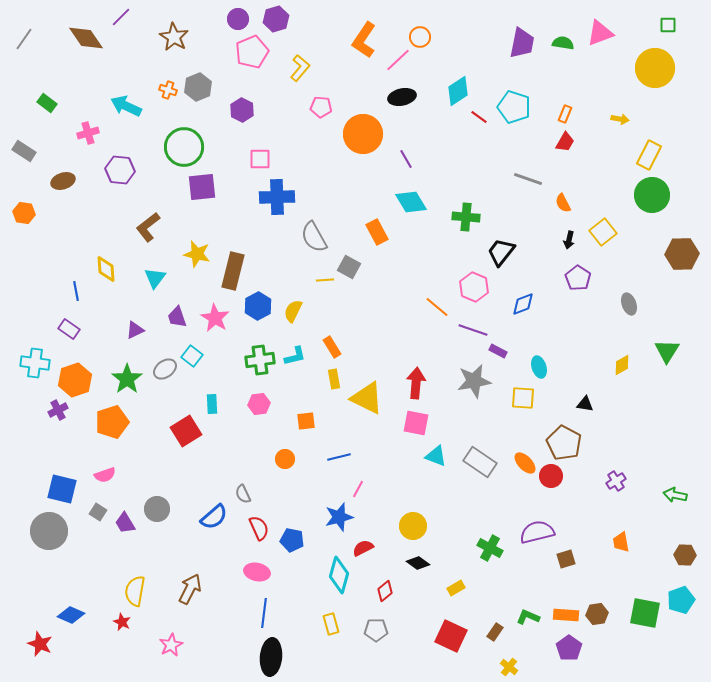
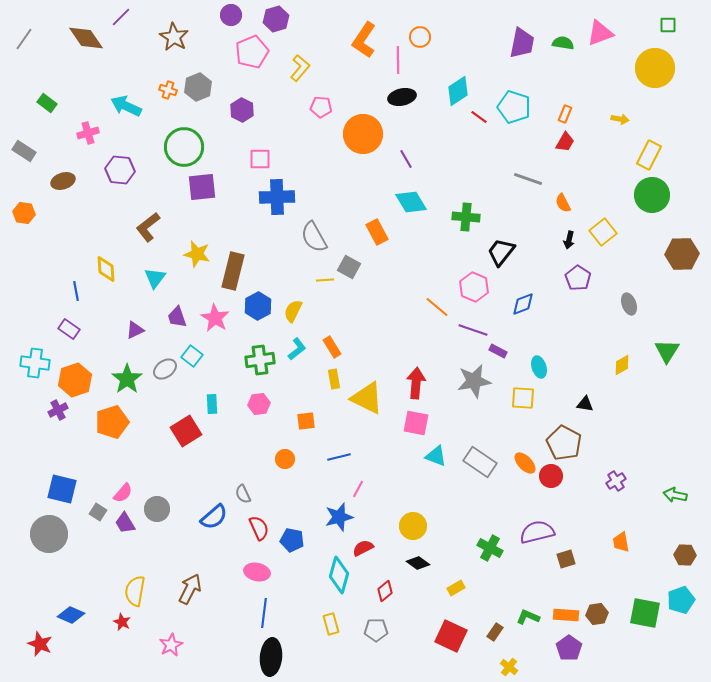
purple circle at (238, 19): moved 7 px left, 4 px up
pink line at (398, 60): rotated 48 degrees counterclockwise
cyan L-shape at (295, 356): moved 2 px right, 7 px up; rotated 25 degrees counterclockwise
pink semicircle at (105, 475): moved 18 px right, 18 px down; rotated 30 degrees counterclockwise
gray circle at (49, 531): moved 3 px down
